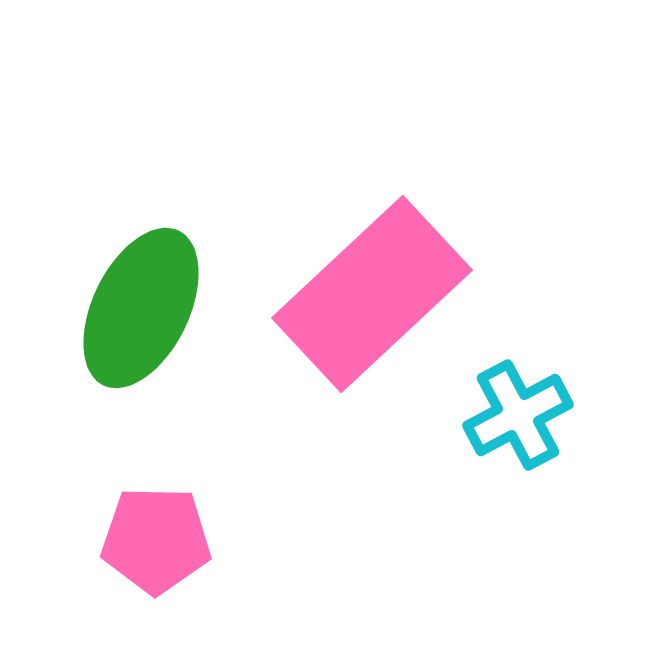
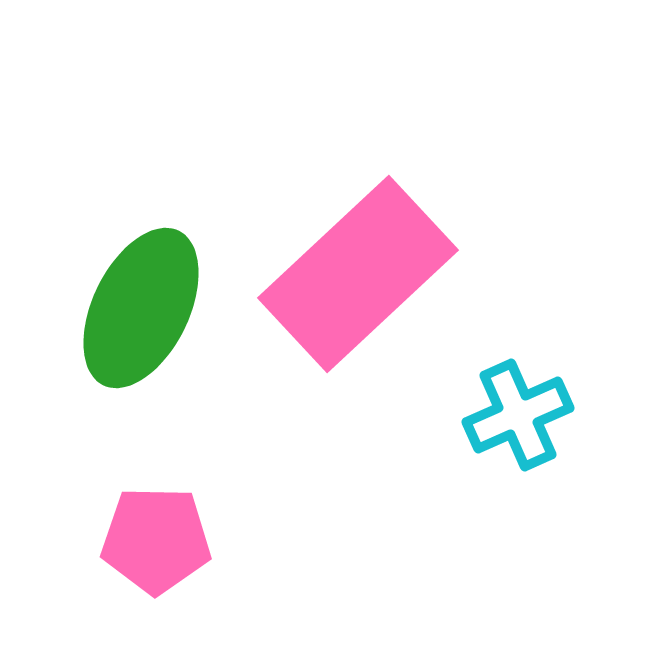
pink rectangle: moved 14 px left, 20 px up
cyan cross: rotated 4 degrees clockwise
